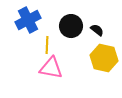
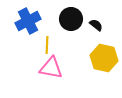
blue cross: moved 1 px down
black circle: moved 7 px up
black semicircle: moved 1 px left, 5 px up
